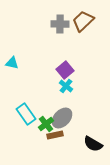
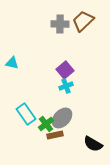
cyan cross: rotated 32 degrees clockwise
